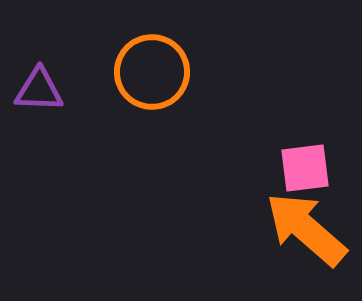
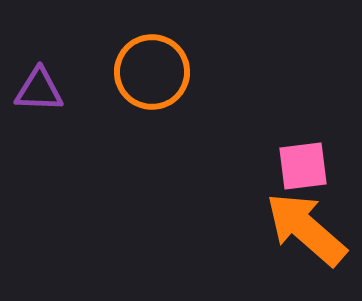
pink square: moved 2 px left, 2 px up
